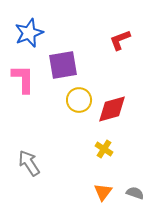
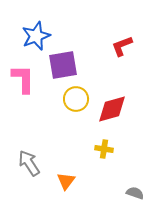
blue star: moved 7 px right, 3 px down
red L-shape: moved 2 px right, 6 px down
yellow circle: moved 3 px left, 1 px up
yellow cross: rotated 24 degrees counterclockwise
orange triangle: moved 37 px left, 11 px up
